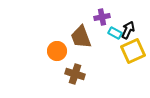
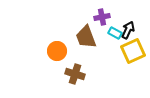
brown trapezoid: moved 5 px right
